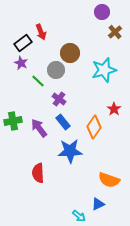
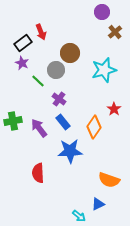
purple star: moved 1 px right
